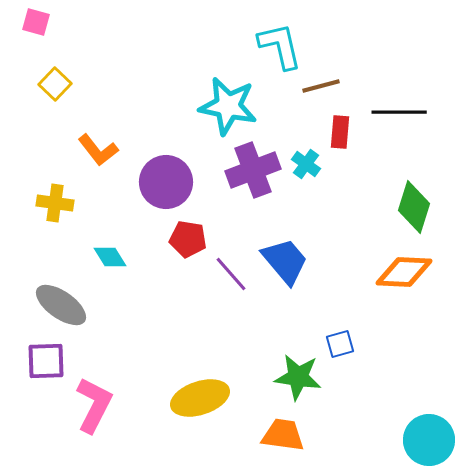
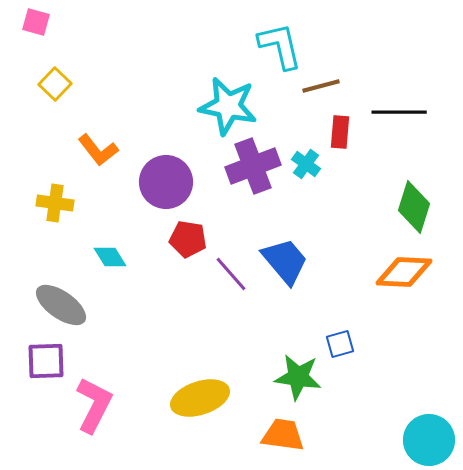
purple cross: moved 4 px up
